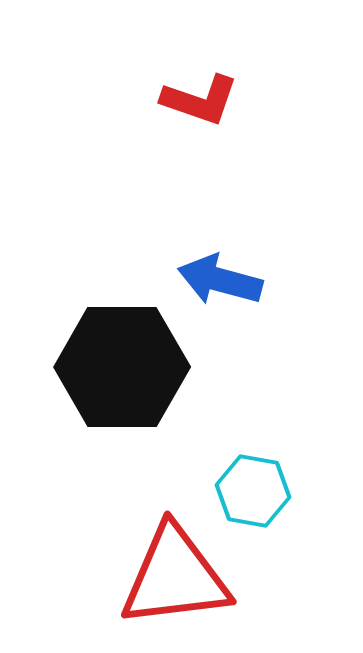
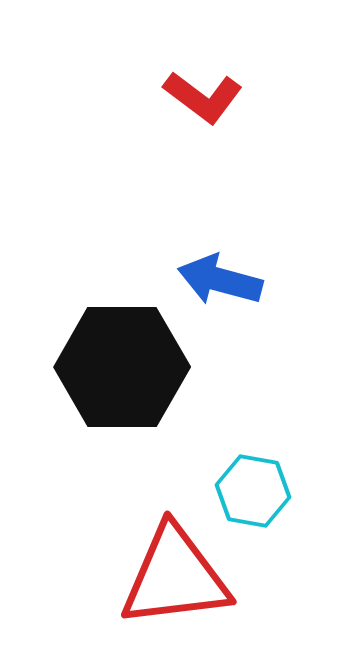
red L-shape: moved 3 px right, 3 px up; rotated 18 degrees clockwise
